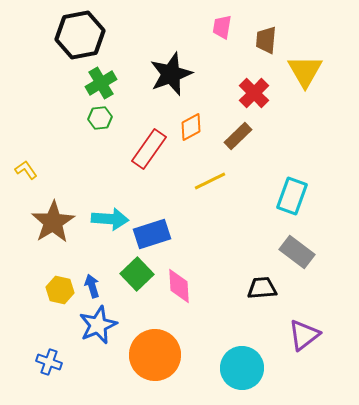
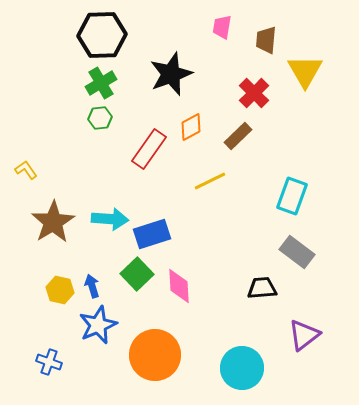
black hexagon: moved 22 px right; rotated 9 degrees clockwise
